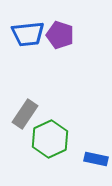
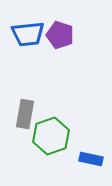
gray rectangle: rotated 24 degrees counterclockwise
green hexagon: moved 1 px right, 3 px up; rotated 6 degrees clockwise
blue rectangle: moved 5 px left
